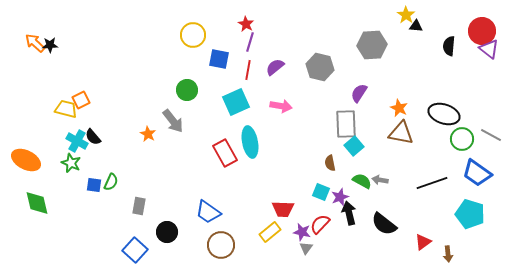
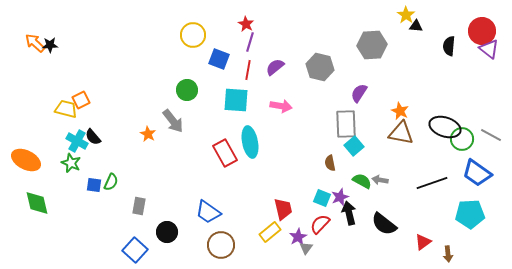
blue square at (219, 59): rotated 10 degrees clockwise
cyan square at (236, 102): moved 2 px up; rotated 28 degrees clockwise
orange star at (399, 108): moved 1 px right, 3 px down
black ellipse at (444, 114): moved 1 px right, 13 px down
cyan square at (321, 192): moved 1 px right, 6 px down
red trapezoid at (283, 209): rotated 105 degrees counterclockwise
cyan pentagon at (470, 214): rotated 20 degrees counterclockwise
purple star at (302, 232): moved 4 px left, 5 px down; rotated 30 degrees clockwise
